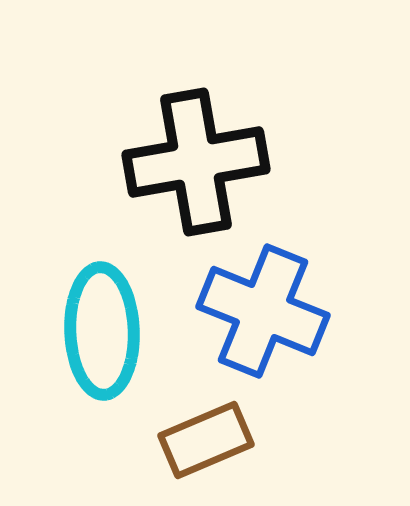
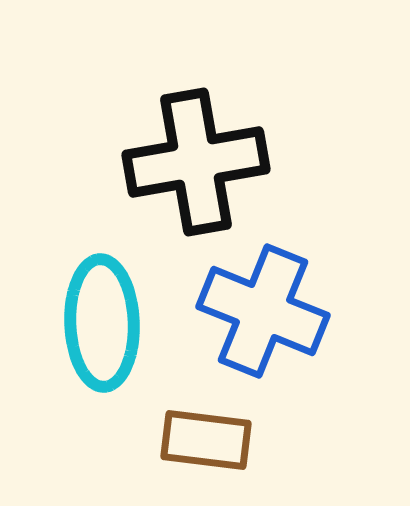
cyan ellipse: moved 8 px up
brown rectangle: rotated 30 degrees clockwise
